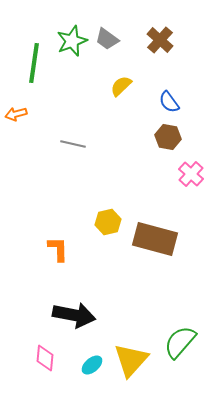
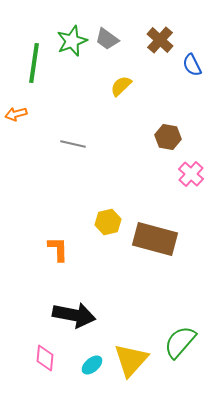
blue semicircle: moved 23 px right, 37 px up; rotated 10 degrees clockwise
